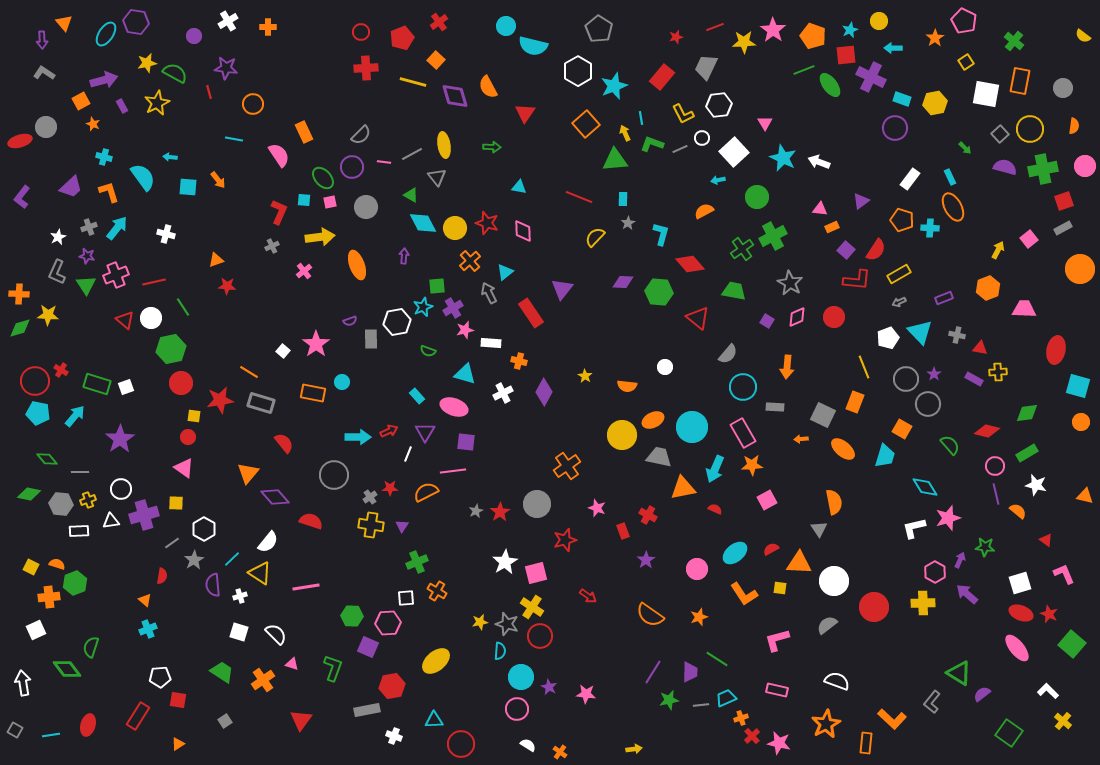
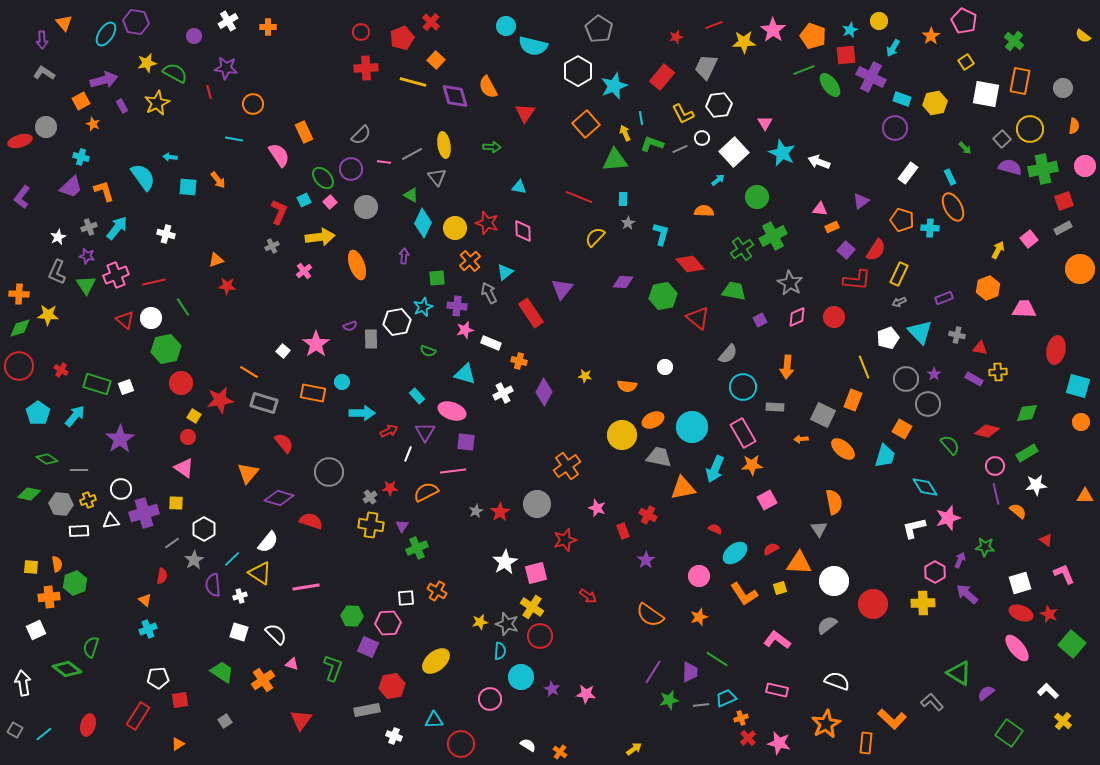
red cross at (439, 22): moved 8 px left; rotated 12 degrees counterclockwise
red line at (715, 27): moved 1 px left, 2 px up
orange star at (935, 38): moved 4 px left, 2 px up
cyan arrow at (893, 48): rotated 60 degrees counterclockwise
gray square at (1000, 134): moved 2 px right, 5 px down
cyan cross at (104, 157): moved 23 px left
cyan star at (783, 158): moved 1 px left, 5 px up
purple circle at (352, 167): moved 1 px left, 2 px down
purple semicircle at (1005, 167): moved 5 px right
white rectangle at (910, 179): moved 2 px left, 6 px up
cyan arrow at (718, 180): rotated 152 degrees clockwise
orange L-shape at (109, 192): moved 5 px left, 1 px up
cyan square at (304, 200): rotated 32 degrees counterclockwise
pink square at (330, 202): rotated 32 degrees counterclockwise
orange semicircle at (704, 211): rotated 30 degrees clockwise
cyan diamond at (423, 223): rotated 52 degrees clockwise
yellow rectangle at (899, 274): rotated 35 degrees counterclockwise
green square at (437, 286): moved 8 px up
green hexagon at (659, 292): moved 4 px right, 4 px down; rotated 16 degrees counterclockwise
purple cross at (453, 308): moved 4 px right, 2 px up; rotated 36 degrees clockwise
purple semicircle at (350, 321): moved 5 px down
purple square at (767, 321): moved 7 px left, 1 px up; rotated 32 degrees clockwise
white rectangle at (491, 343): rotated 18 degrees clockwise
green hexagon at (171, 349): moved 5 px left
yellow star at (585, 376): rotated 24 degrees counterclockwise
red circle at (35, 381): moved 16 px left, 15 px up
orange rectangle at (855, 402): moved 2 px left, 2 px up
gray rectangle at (261, 403): moved 3 px right
pink ellipse at (454, 407): moved 2 px left, 4 px down
cyan pentagon at (38, 413): rotated 25 degrees clockwise
yellow square at (194, 416): rotated 24 degrees clockwise
cyan arrow at (358, 437): moved 4 px right, 24 px up
green diamond at (47, 459): rotated 15 degrees counterclockwise
gray line at (80, 472): moved 1 px left, 2 px up
gray circle at (334, 475): moved 5 px left, 3 px up
white star at (1036, 485): rotated 20 degrees counterclockwise
orange triangle at (1085, 496): rotated 12 degrees counterclockwise
purple diamond at (275, 497): moved 4 px right, 1 px down; rotated 32 degrees counterclockwise
red semicircle at (715, 509): moved 20 px down
purple cross at (144, 515): moved 2 px up
green cross at (417, 562): moved 14 px up
orange semicircle at (57, 564): rotated 63 degrees clockwise
yellow square at (31, 567): rotated 21 degrees counterclockwise
pink circle at (697, 569): moved 2 px right, 7 px down
yellow square at (780, 588): rotated 24 degrees counterclockwise
red circle at (874, 607): moved 1 px left, 3 px up
pink L-shape at (777, 640): rotated 52 degrees clockwise
green diamond at (67, 669): rotated 16 degrees counterclockwise
white pentagon at (160, 677): moved 2 px left, 1 px down
purple star at (549, 687): moved 3 px right, 2 px down
purple semicircle at (982, 694): moved 4 px right, 1 px up
red square at (178, 700): moved 2 px right; rotated 18 degrees counterclockwise
gray L-shape at (932, 702): rotated 100 degrees clockwise
pink circle at (517, 709): moved 27 px left, 10 px up
cyan line at (51, 735): moved 7 px left, 1 px up; rotated 30 degrees counterclockwise
red cross at (752, 736): moved 4 px left, 2 px down
yellow arrow at (634, 749): rotated 28 degrees counterclockwise
